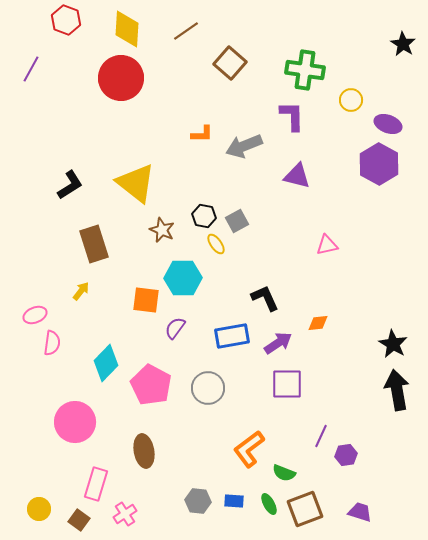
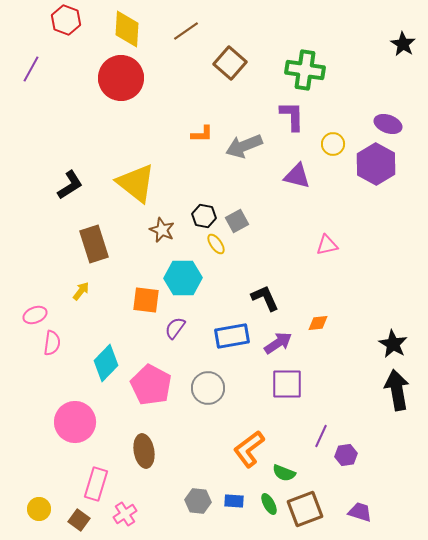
yellow circle at (351, 100): moved 18 px left, 44 px down
purple hexagon at (379, 164): moved 3 px left
